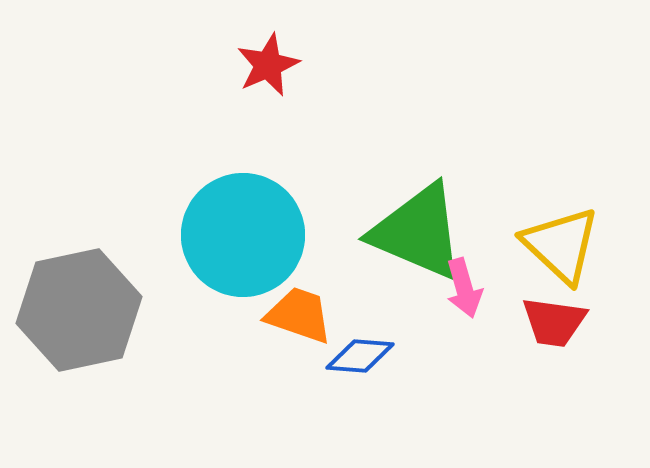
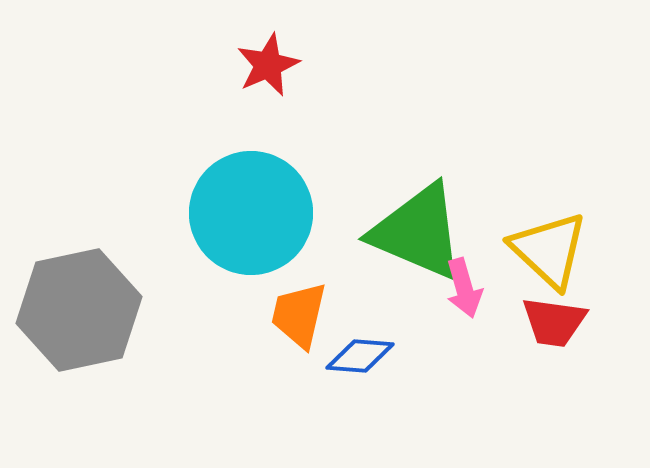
cyan circle: moved 8 px right, 22 px up
yellow triangle: moved 12 px left, 5 px down
orange trapezoid: rotated 96 degrees counterclockwise
